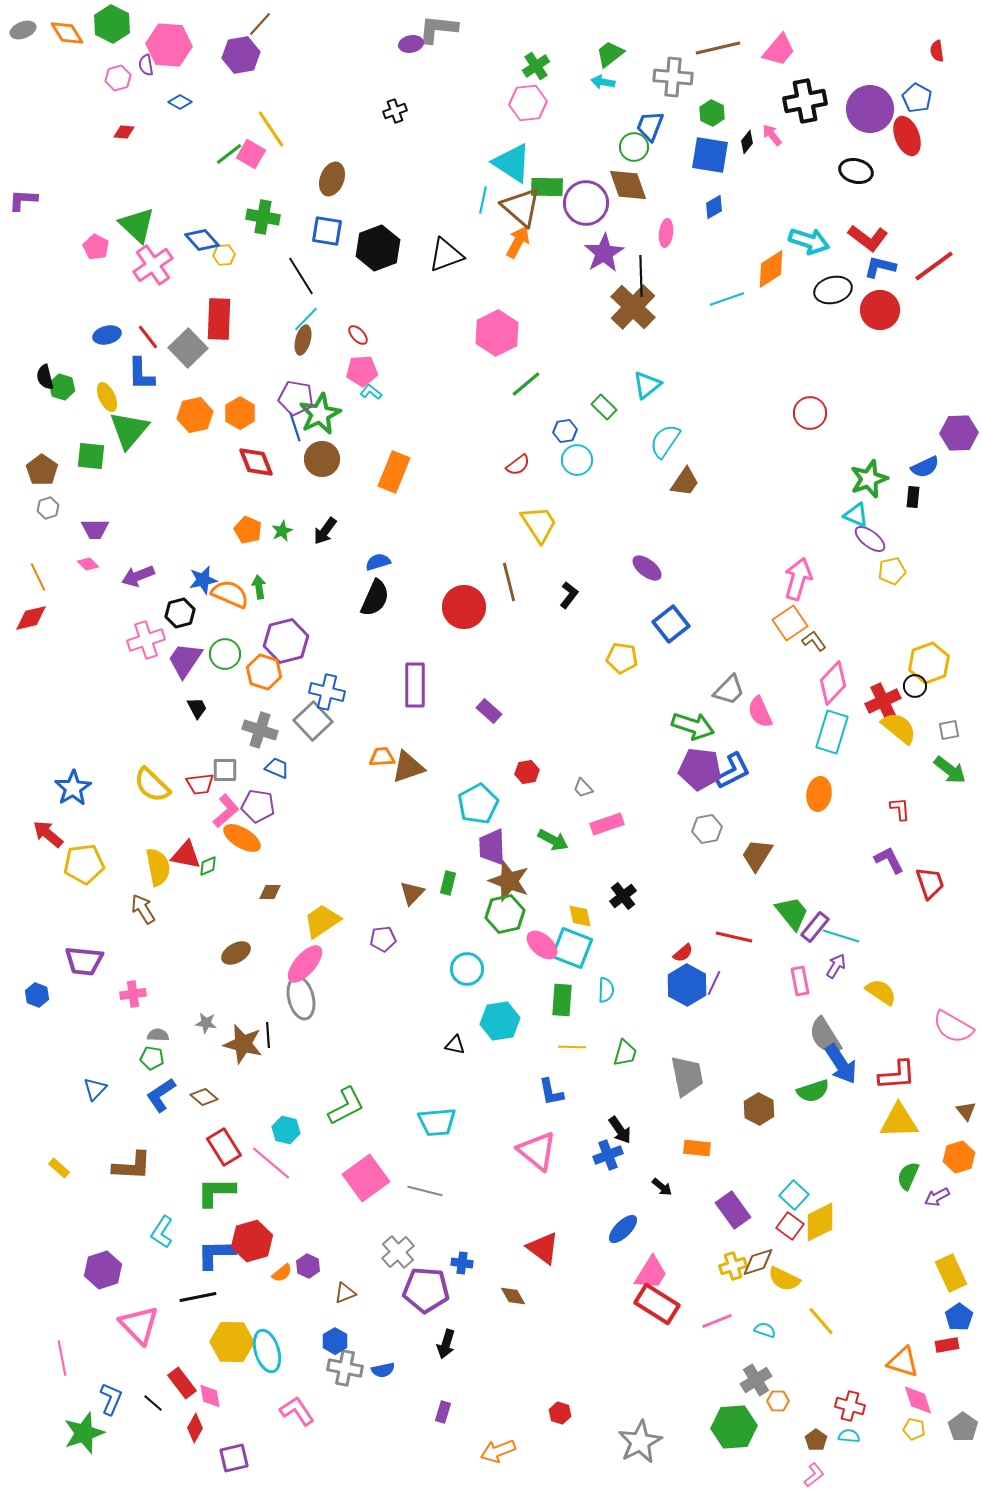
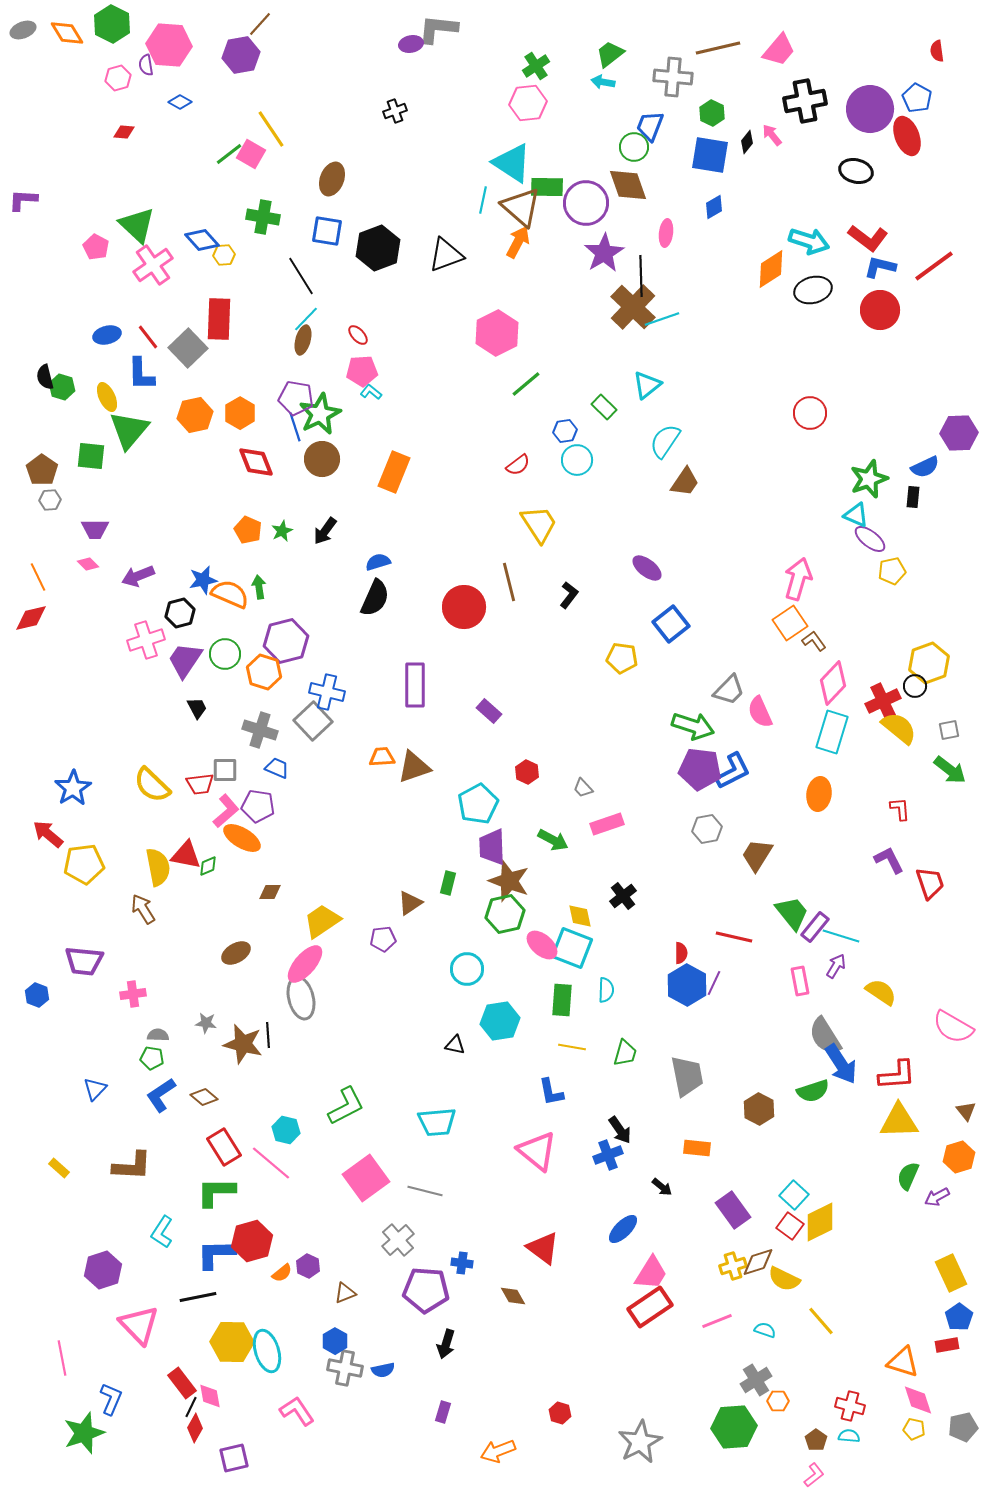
black ellipse at (833, 290): moved 20 px left
cyan line at (727, 299): moved 65 px left, 20 px down
gray hexagon at (48, 508): moved 2 px right, 8 px up; rotated 15 degrees clockwise
brown triangle at (408, 767): moved 6 px right
red hexagon at (527, 772): rotated 25 degrees counterclockwise
brown triangle at (412, 893): moved 2 px left, 10 px down; rotated 12 degrees clockwise
red semicircle at (683, 953): moved 2 px left; rotated 50 degrees counterclockwise
yellow line at (572, 1047): rotated 8 degrees clockwise
gray cross at (398, 1252): moved 12 px up
red rectangle at (657, 1304): moved 7 px left, 3 px down; rotated 66 degrees counterclockwise
black line at (153, 1403): moved 38 px right, 4 px down; rotated 75 degrees clockwise
gray pentagon at (963, 1427): rotated 24 degrees clockwise
